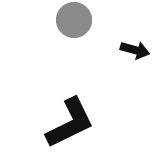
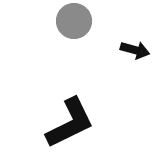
gray circle: moved 1 px down
